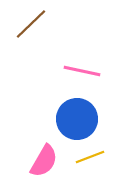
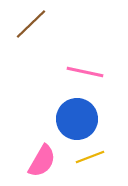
pink line: moved 3 px right, 1 px down
pink semicircle: moved 2 px left
